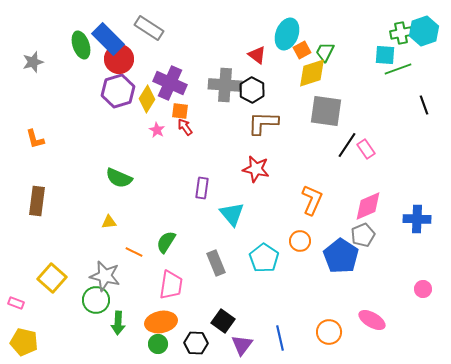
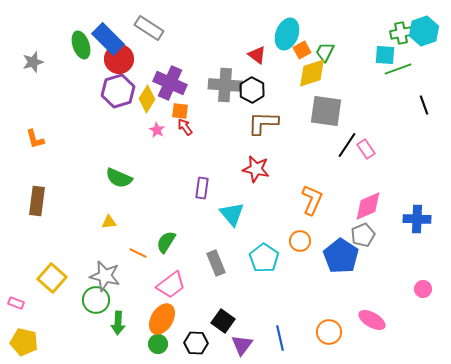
orange line at (134, 252): moved 4 px right, 1 px down
pink trapezoid at (171, 285): rotated 44 degrees clockwise
orange ellipse at (161, 322): moved 1 px right, 3 px up; rotated 48 degrees counterclockwise
